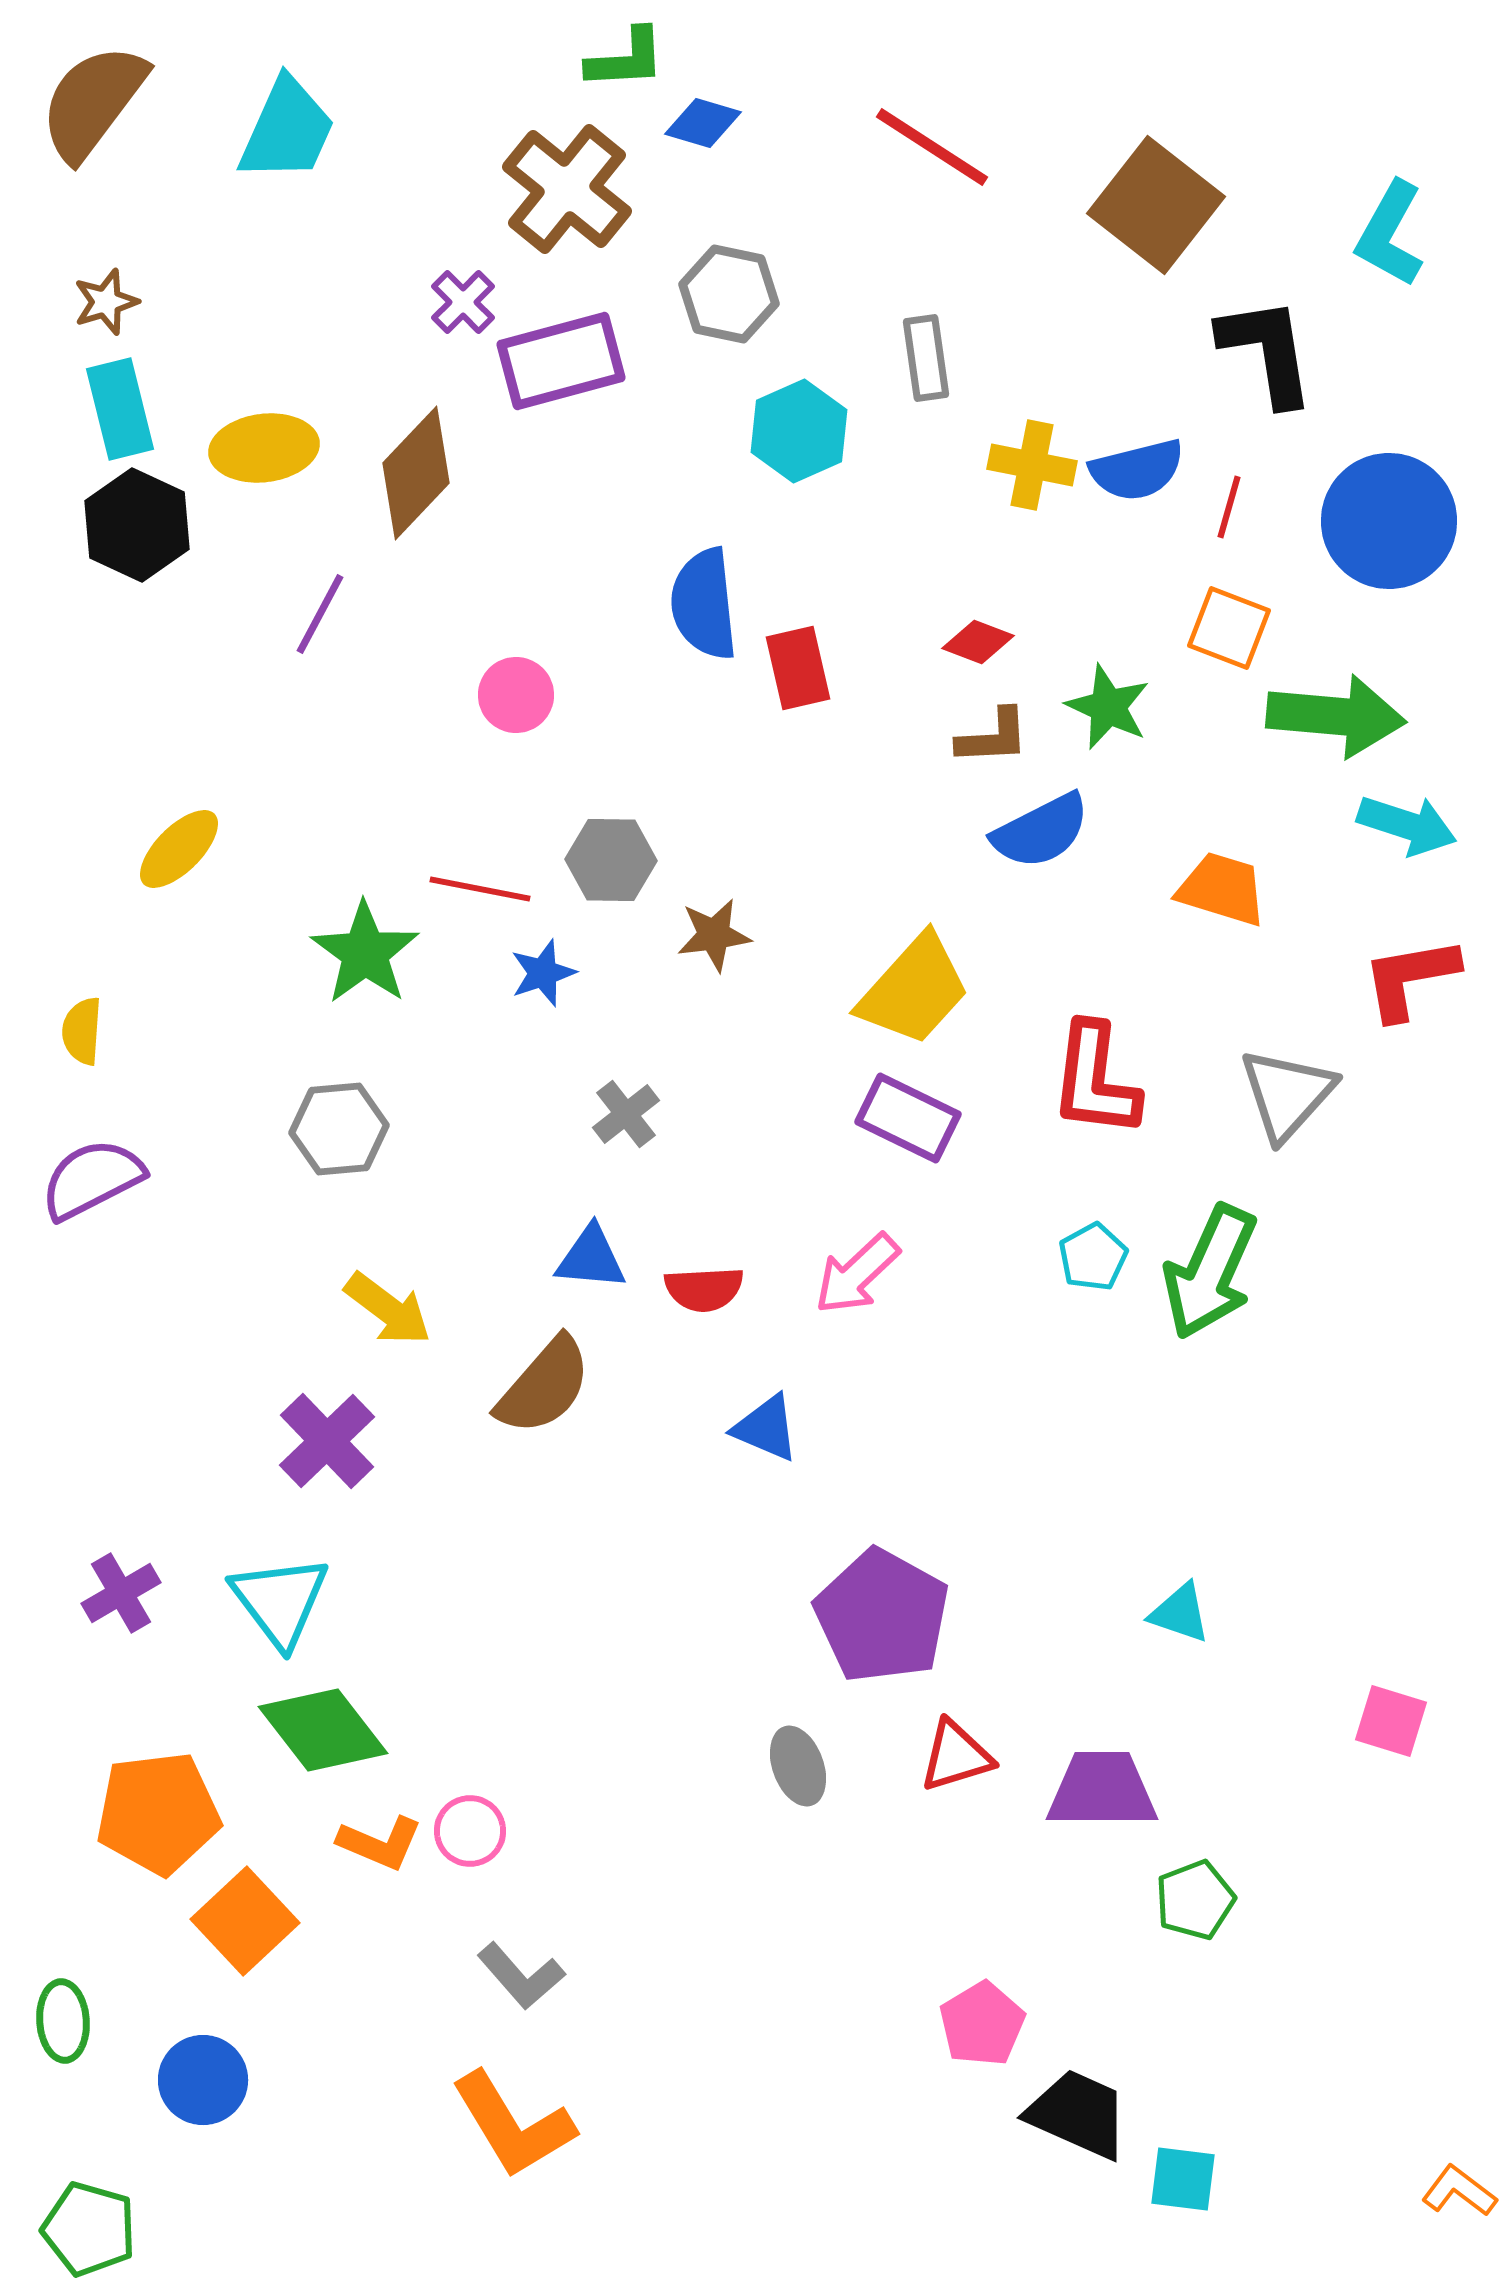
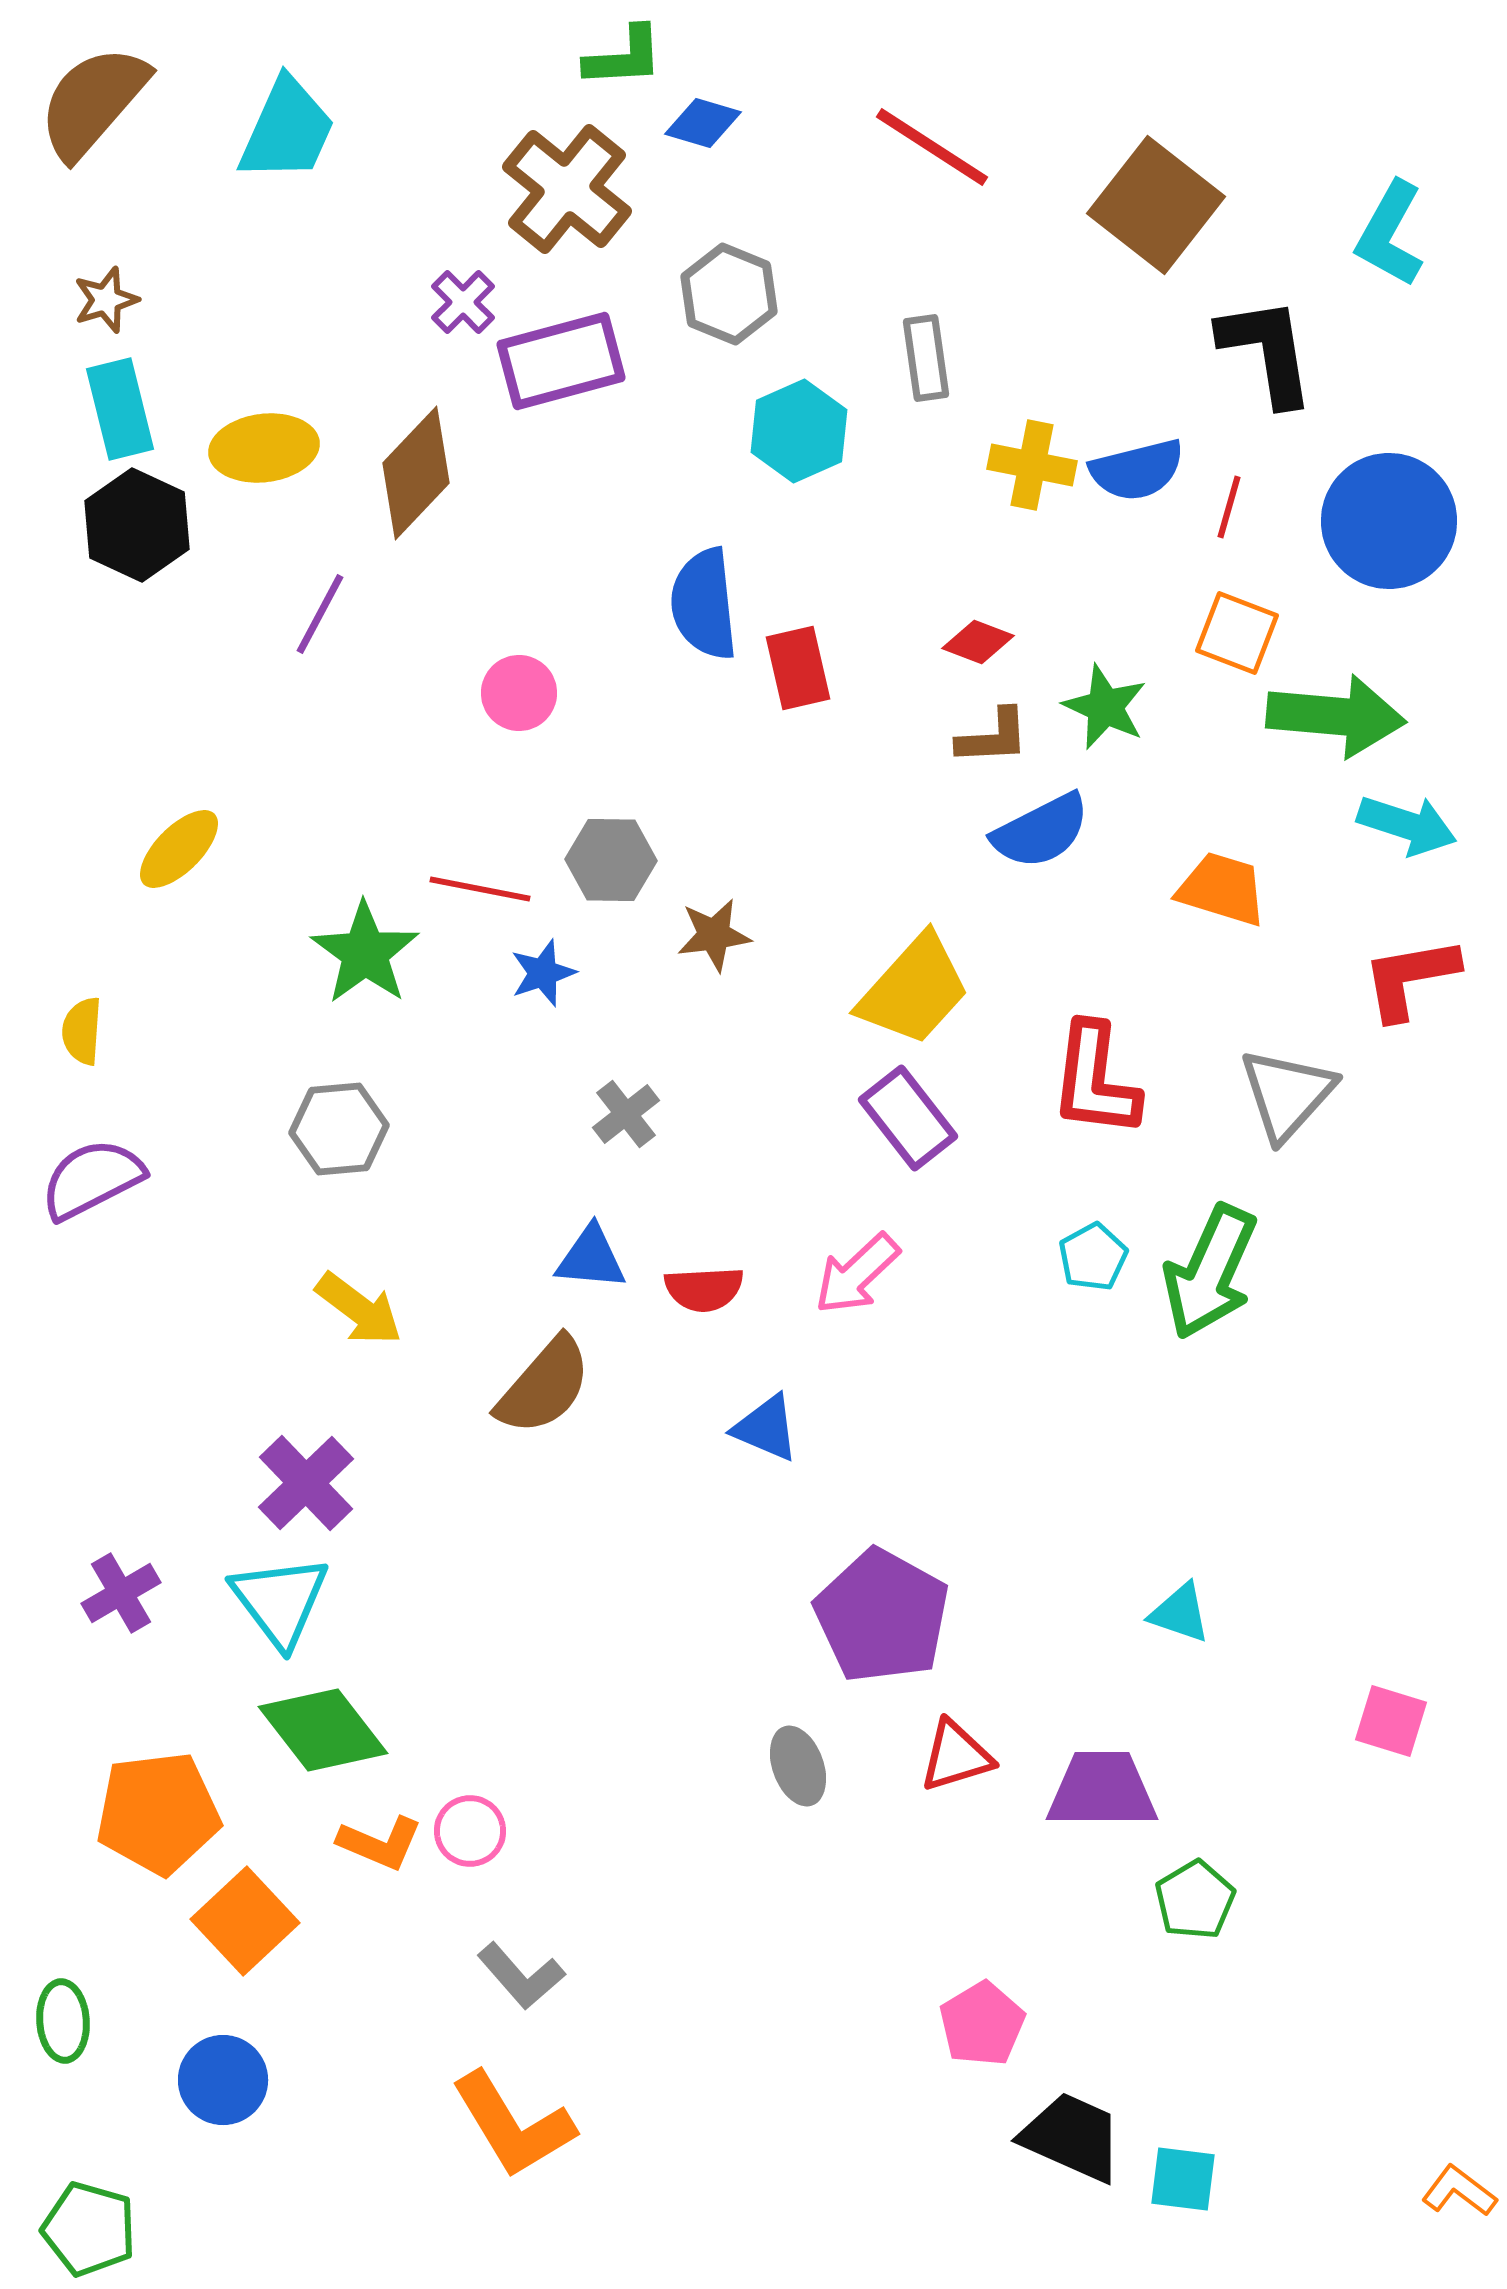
green L-shape at (626, 59): moved 2 px left, 2 px up
brown semicircle at (93, 102): rotated 4 degrees clockwise
gray hexagon at (729, 294): rotated 10 degrees clockwise
brown star at (106, 302): moved 2 px up
orange square at (1229, 628): moved 8 px right, 5 px down
pink circle at (516, 695): moved 3 px right, 2 px up
green star at (1108, 707): moved 3 px left
purple rectangle at (908, 1118): rotated 26 degrees clockwise
yellow arrow at (388, 1309): moved 29 px left
purple cross at (327, 1441): moved 21 px left, 42 px down
green pentagon at (1195, 1900): rotated 10 degrees counterclockwise
blue circle at (203, 2080): moved 20 px right
black trapezoid at (1078, 2114): moved 6 px left, 23 px down
